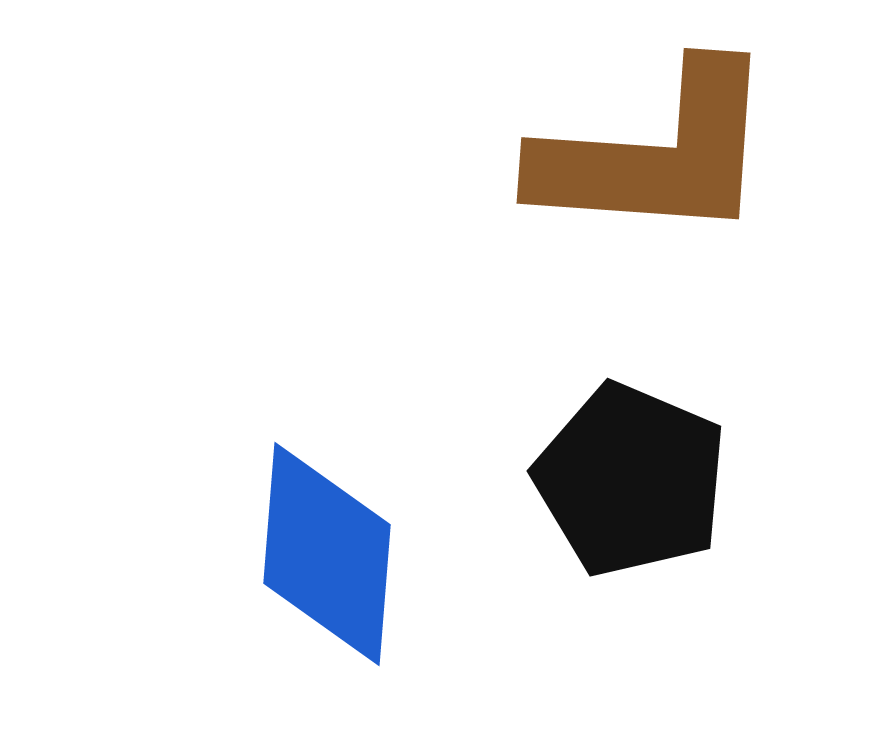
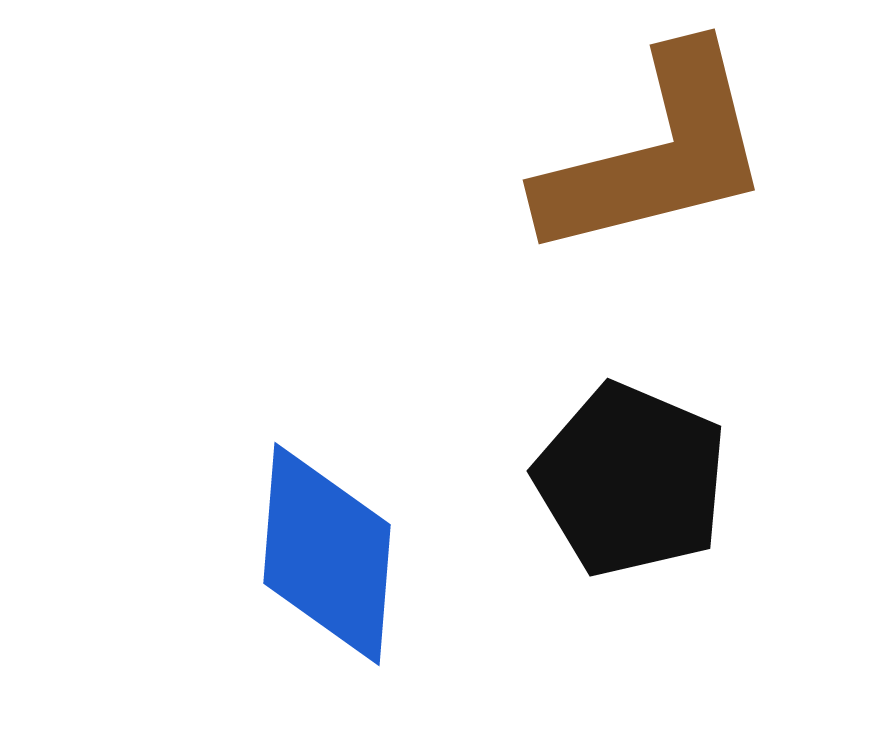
brown L-shape: rotated 18 degrees counterclockwise
